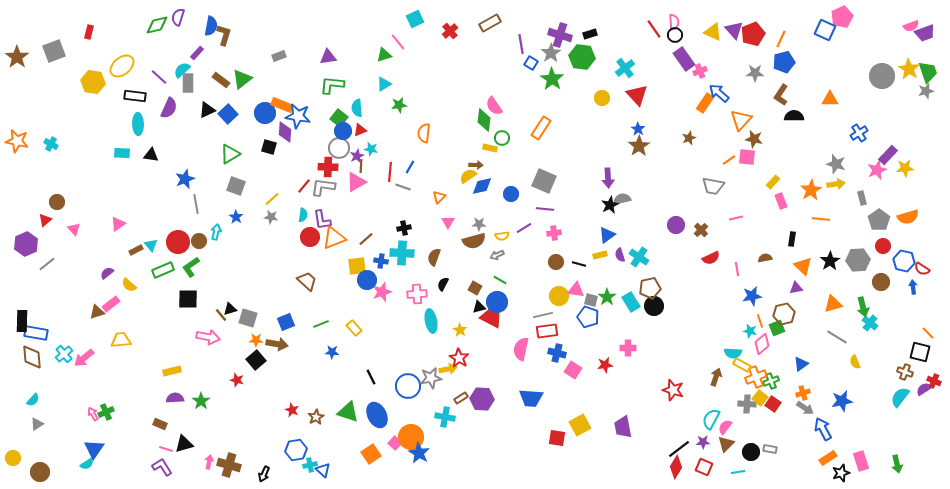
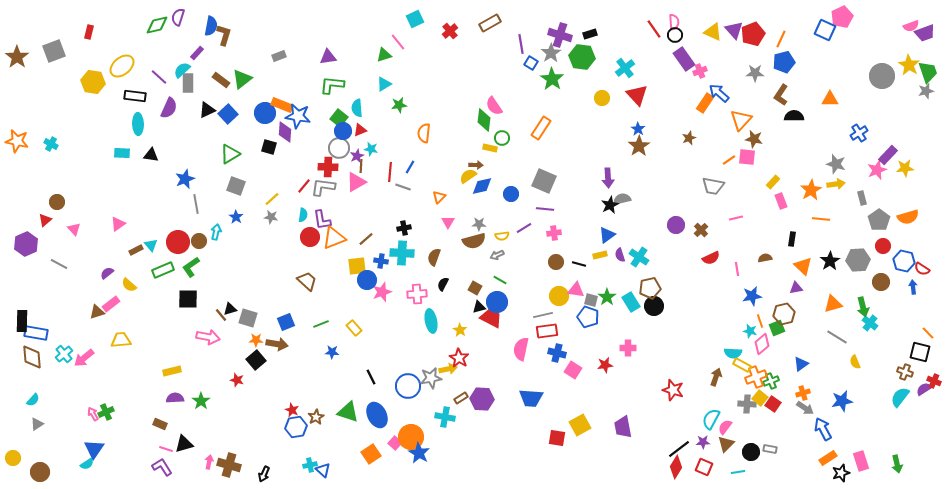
yellow star at (909, 69): moved 4 px up
gray line at (47, 264): moved 12 px right; rotated 66 degrees clockwise
blue hexagon at (296, 450): moved 23 px up
